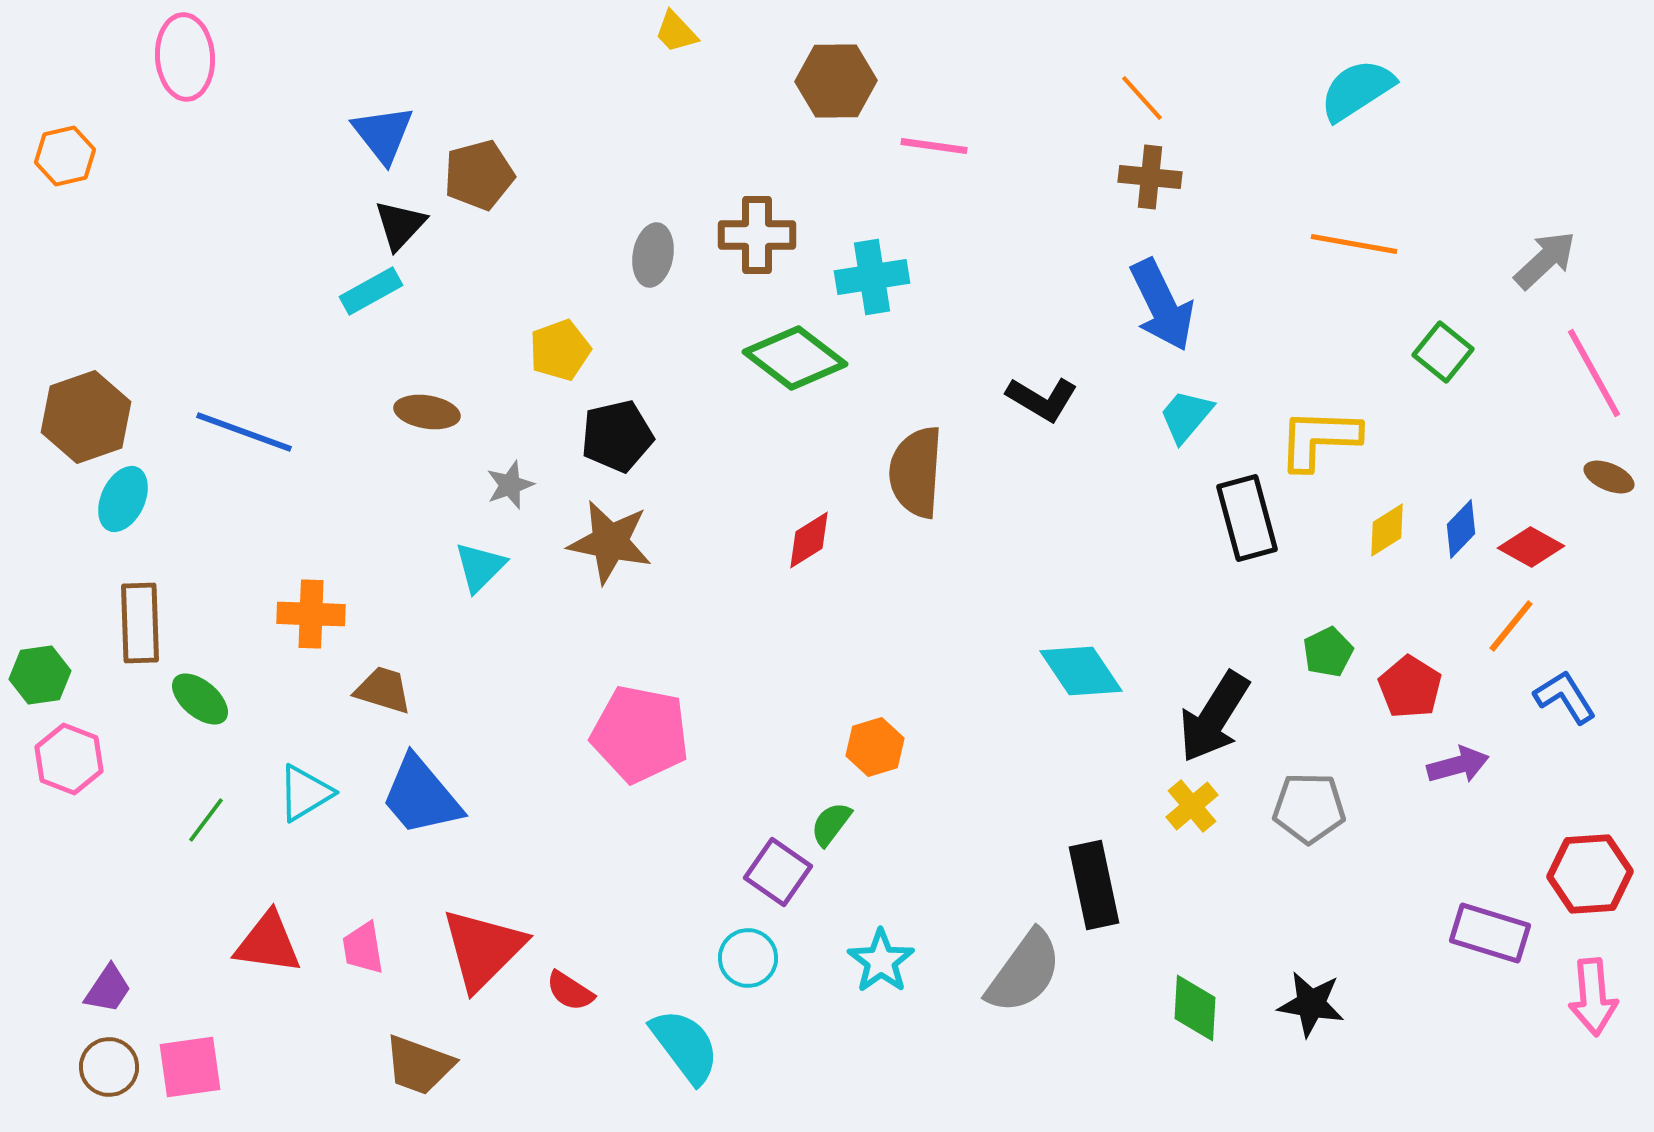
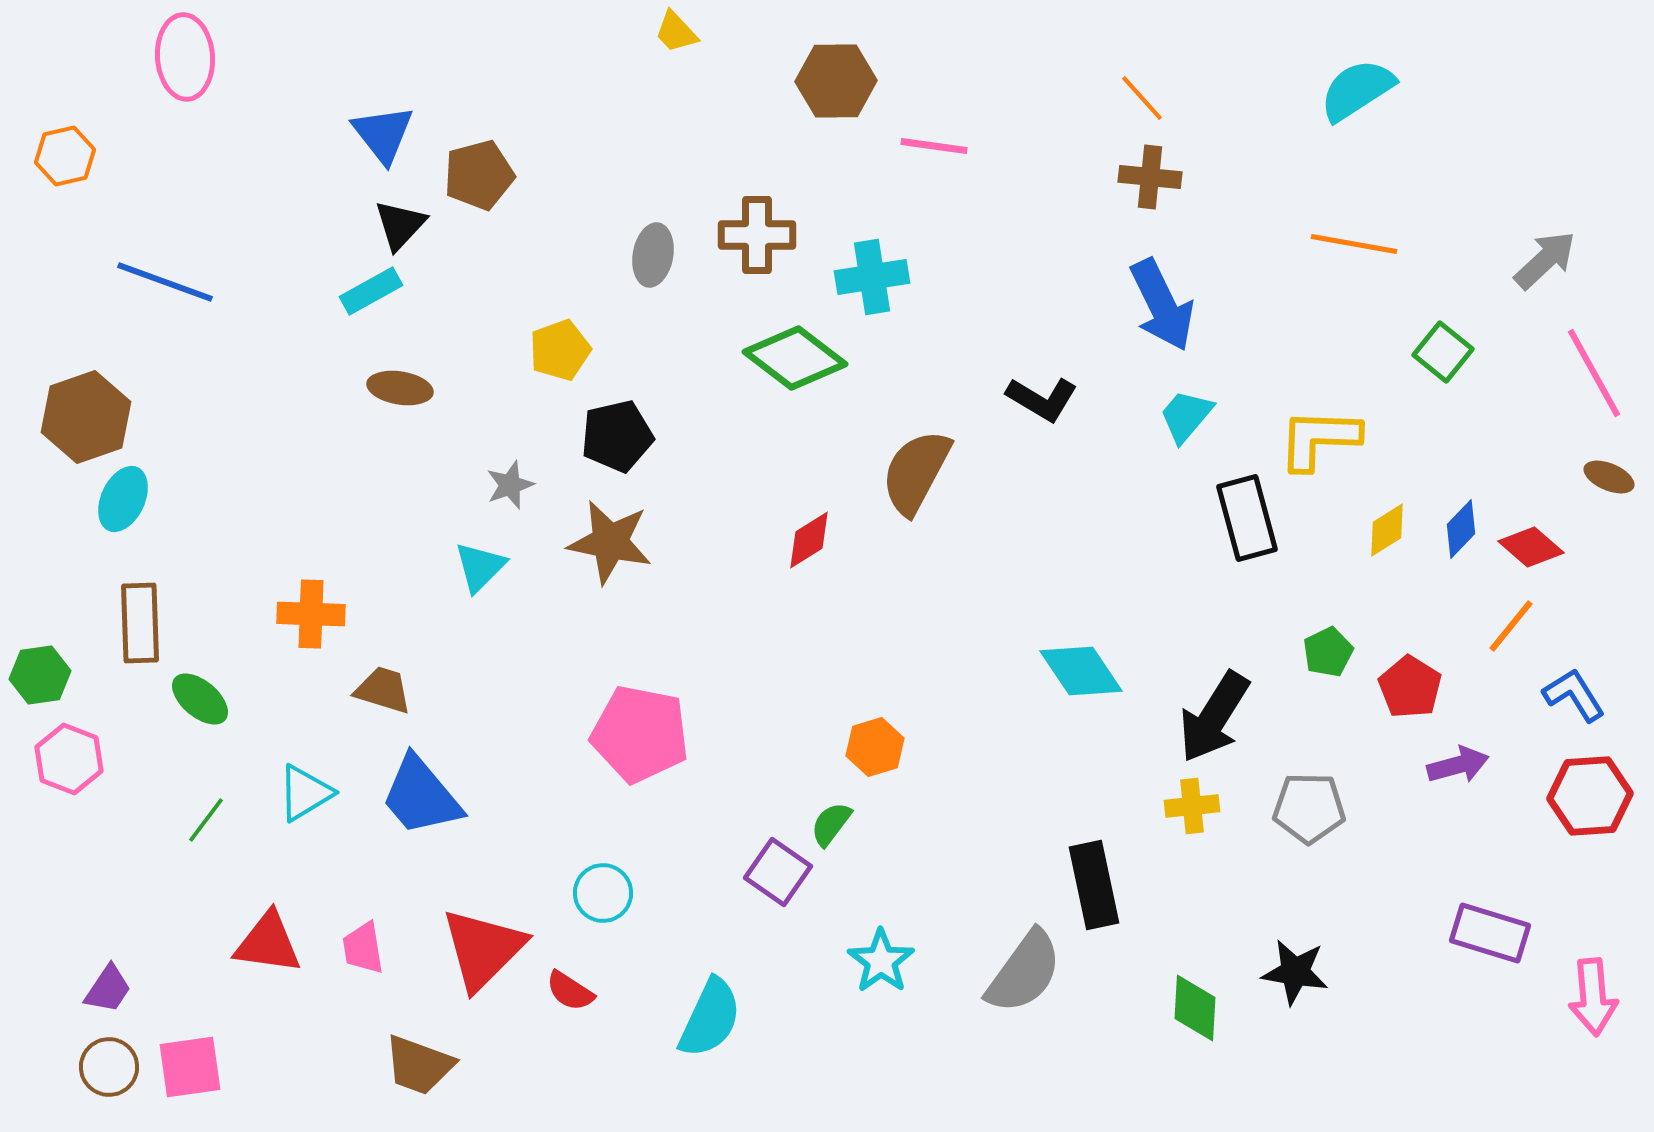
brown ellipse at (427, 412): moved 27 px left, 24 px up
blue line at (244, 432): moved 79 px left, 150 px up
brown semicircle at (916, 472): rotated 24 degrees clockwise
red diamond at (1531, 547): rotated 12 degrees clockwise
blue L-shape at (1565, 697): moved 9 px right, 2 px up
yellow cross at (1192, 806): rotated 34 degrees clockwise
red hexagon at (1590, 874): moved 78 px up
cyan circle at (748, 958): moved 145 px left, 65 px up
black star at (1311, 1004): moved 16 px left, 32 px up
cyan semicircle at (685, 1046): moved 25 px right, 28 px up; rotated 62 degrees clockwise
